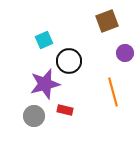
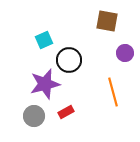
brown square: rotated 30 degrees clockwise
black circle: moved 1 px up
red rectangle: moved 1 px right, 2 px down; rotated 42 degrees counterclockwise
